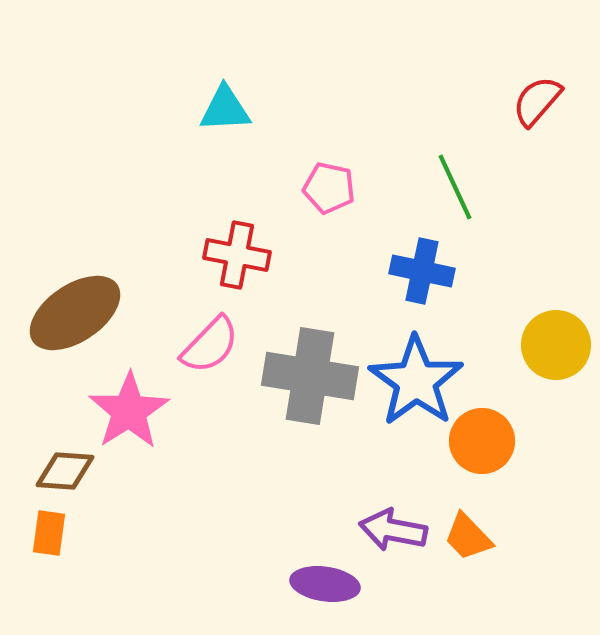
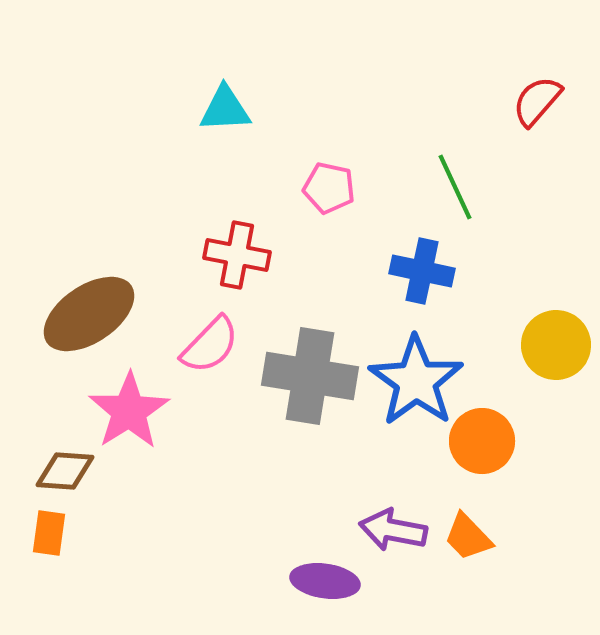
brown ellipse: moved 14 px right, 1 px down
purple ellipse: moved 3 px up
